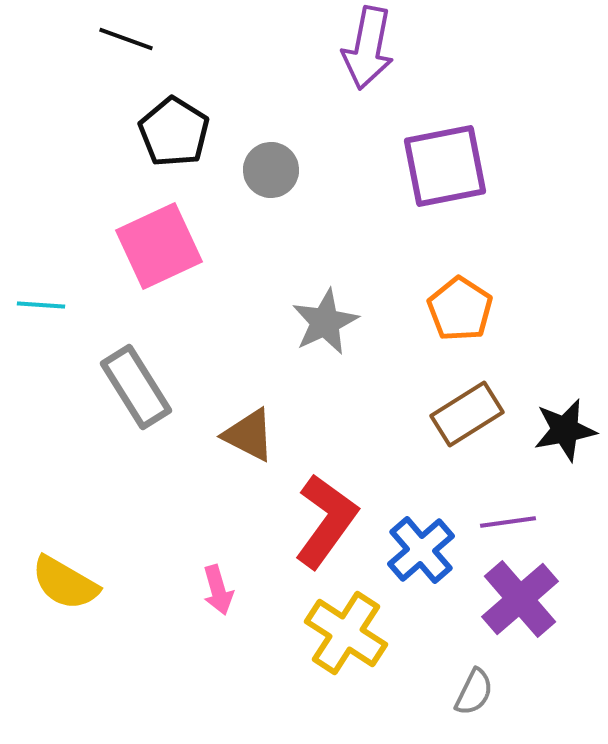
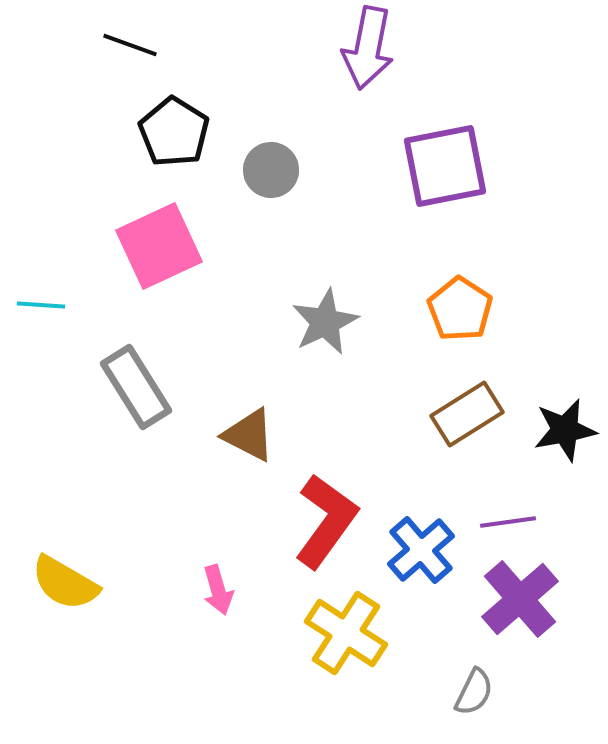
black line: moved 4 px right, 6 px down
